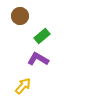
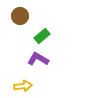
yellow arrow: rotated 42 degrees clockwise
